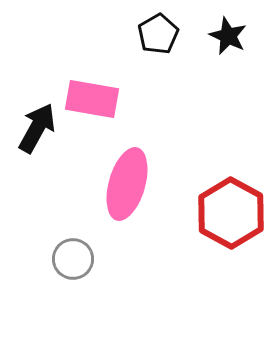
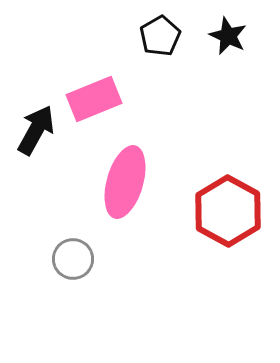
black pentagon: moved 2 px right, 2 px down
pink rectangle: moved 2 px right; rotated 32 degrees counterclockwise
black arrow: moved 1 px left, 2 px down
pink ellipse: moved 2 px left, 2 px up
red hexagon: moved 3 px left, 2 px up
